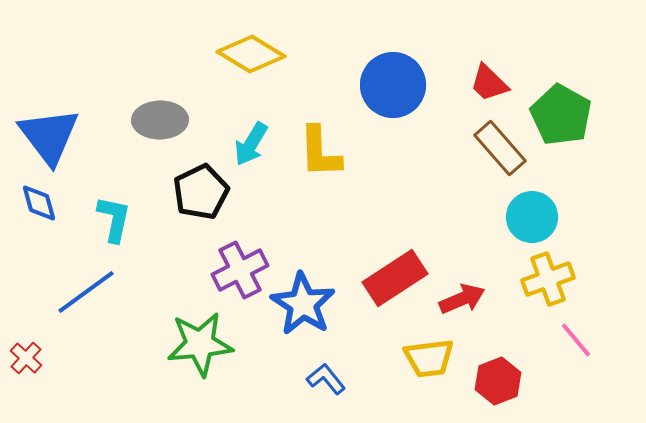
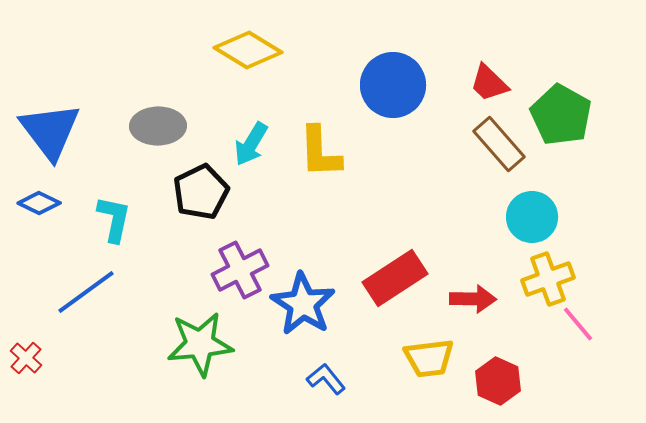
yellow diamond: moved 3 px left, 4 px up
gray ellipse: moved 2 px left, 6 px down
blue triangle: moved 1 px right, 5 px up
brown rectangle: moved 1 px left, 4 px up
blue diamond: rotated 48 degrees counterclockwise
red arrow: moved 11 px right; rotated 24 degrees clockwise
pink line: moved 2 px right, 16 px up
red hexagon: rotated 15 degrees counterclockwise
